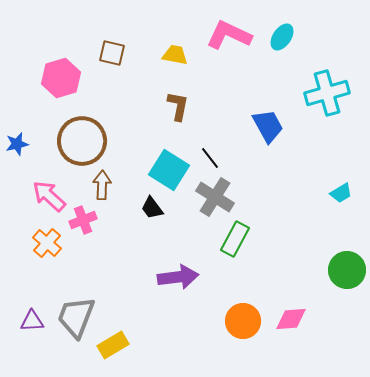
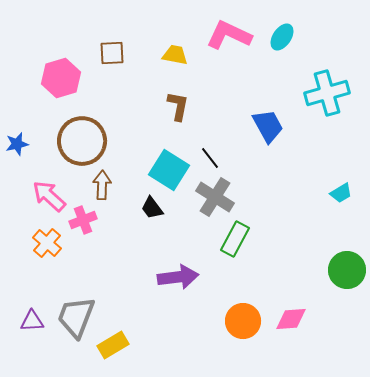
brown square: rotated 16 degrees counterclockwise
